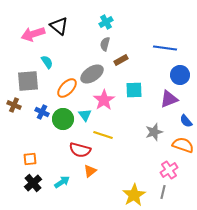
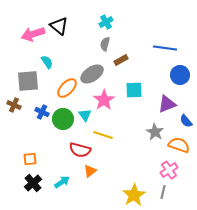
purple triangle: moved 2 px left, 5 px down
gray star: moved 1 px right; rotated 24 degrees counterclockwise
orange semicircle: moved 4 px left
